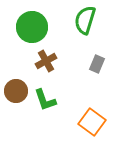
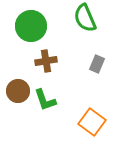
green semicircle: moved 2 px up; rotated 40 degrees counterclockwise
green circle: moved 1 px left, 1 px up
brown cross: rotated 20 degrees clockwise
brown circle: moved 2 px right
